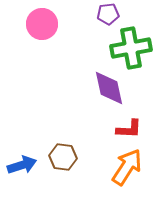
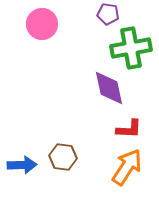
purple pentagon: rotated 15 degrees clockwise
blue arrow: rotated 16 degrees clockwise
